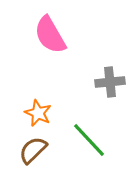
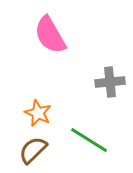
green line: rotated 15 degrees counterclockwise
